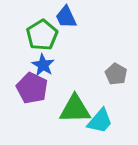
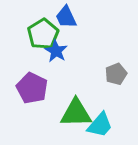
green pentagon: moved 1 px right, 1 px up
blue star: moved 13 px right, 14 px up
gray pentagon: rotated 20 degrees clockwise
green triangle: moved 1 px right, 4 px down
cyan trapezoid: moved 4 px down
